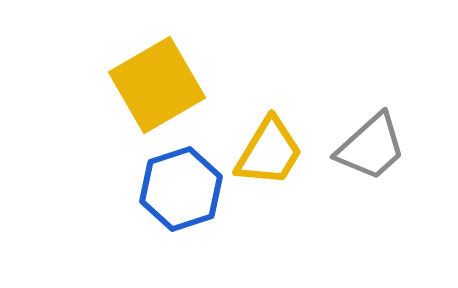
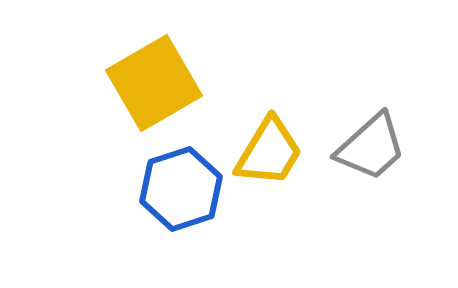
yellow square: moved 3 px left, 2 px up
